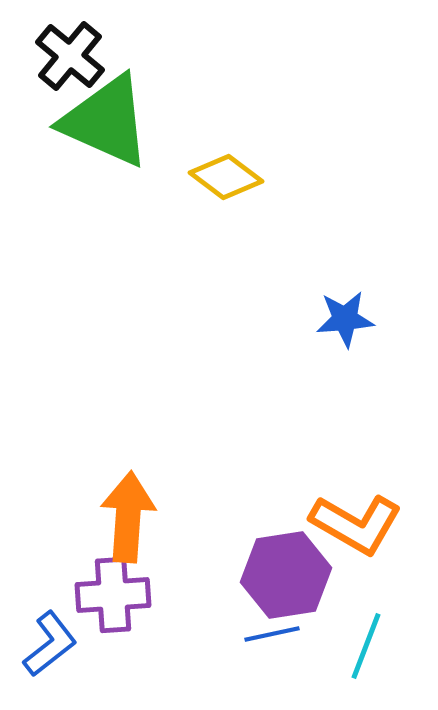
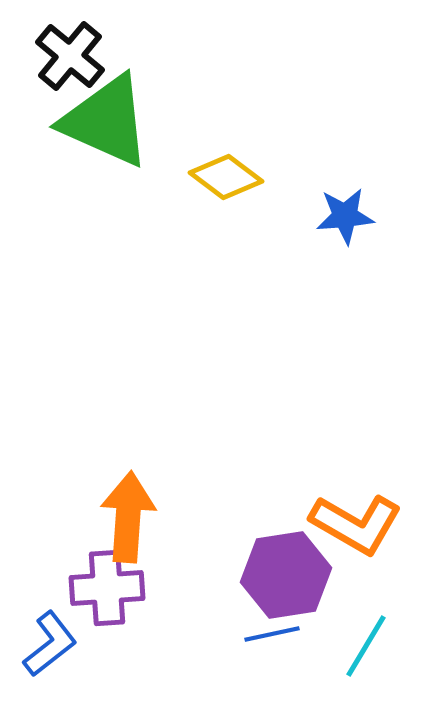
blue star: moved 103 px up
purple cross: moved 6 px left, 7 px up
cyan line: rotated 10 degrees clockwise
